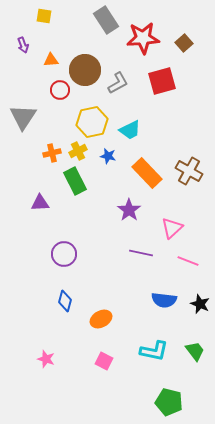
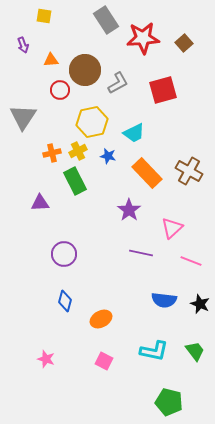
red square: moved 1 px right, 9 px down
cyan trapezoid: moved 4 px right, 3 px down
pink line: moved 3 px right
